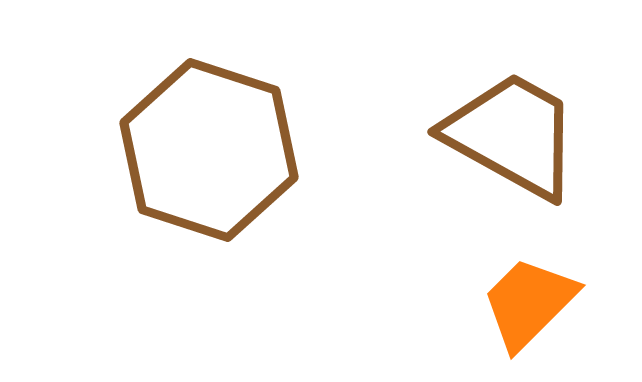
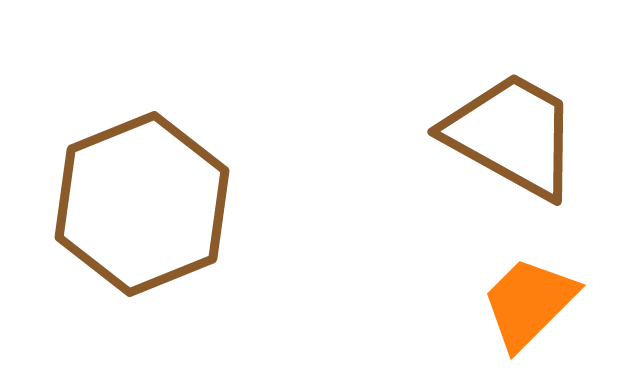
brown hexagon: moved 67 px left, 54 px down; rotated 20 degrees clockwise
